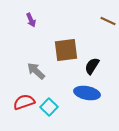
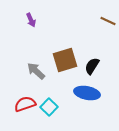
brown square: moved 1 px left, 10 px down; rotated 10 degrees counterclockwise
red semicircle: moved 1 px right, 2 px down
